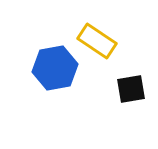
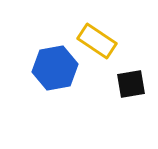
black square: moved 5 px up
